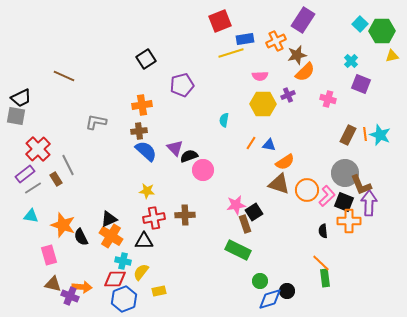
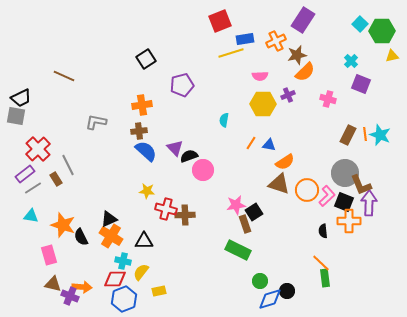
red cross at (154, 218): moved 12 px right, 9 px up; rotated 25 degrees clockwise
